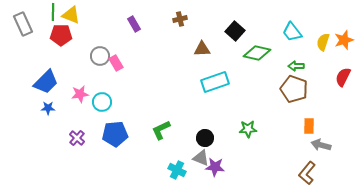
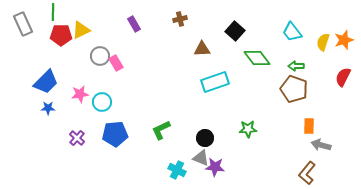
yellow triangle: moved 10 px right, 15 px down; rotated 48 degrees counterclockwise
green diamond: moved 5 px down; rotated 40 degrees clockwise
